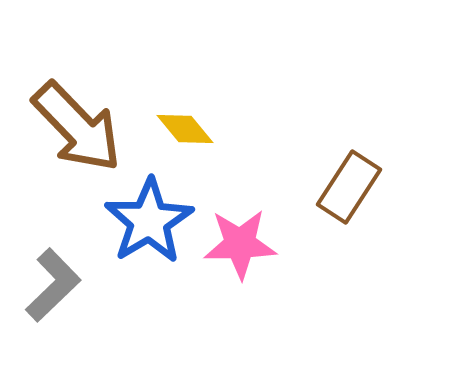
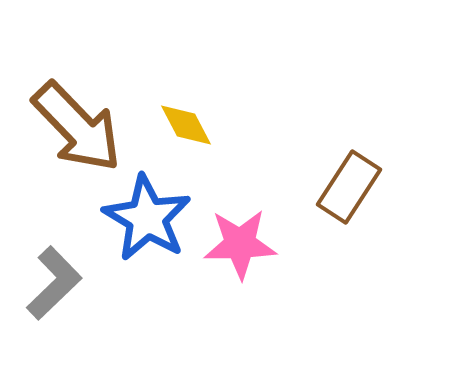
yellow diamond: moved 1 px right, 4 px up; rotated 12 degrees clockwise
blue star: moved 2 px left, 3 px up; rotated 10 degrees counterclockwise
gray L-shape: moved 1 px right, 2 px up
